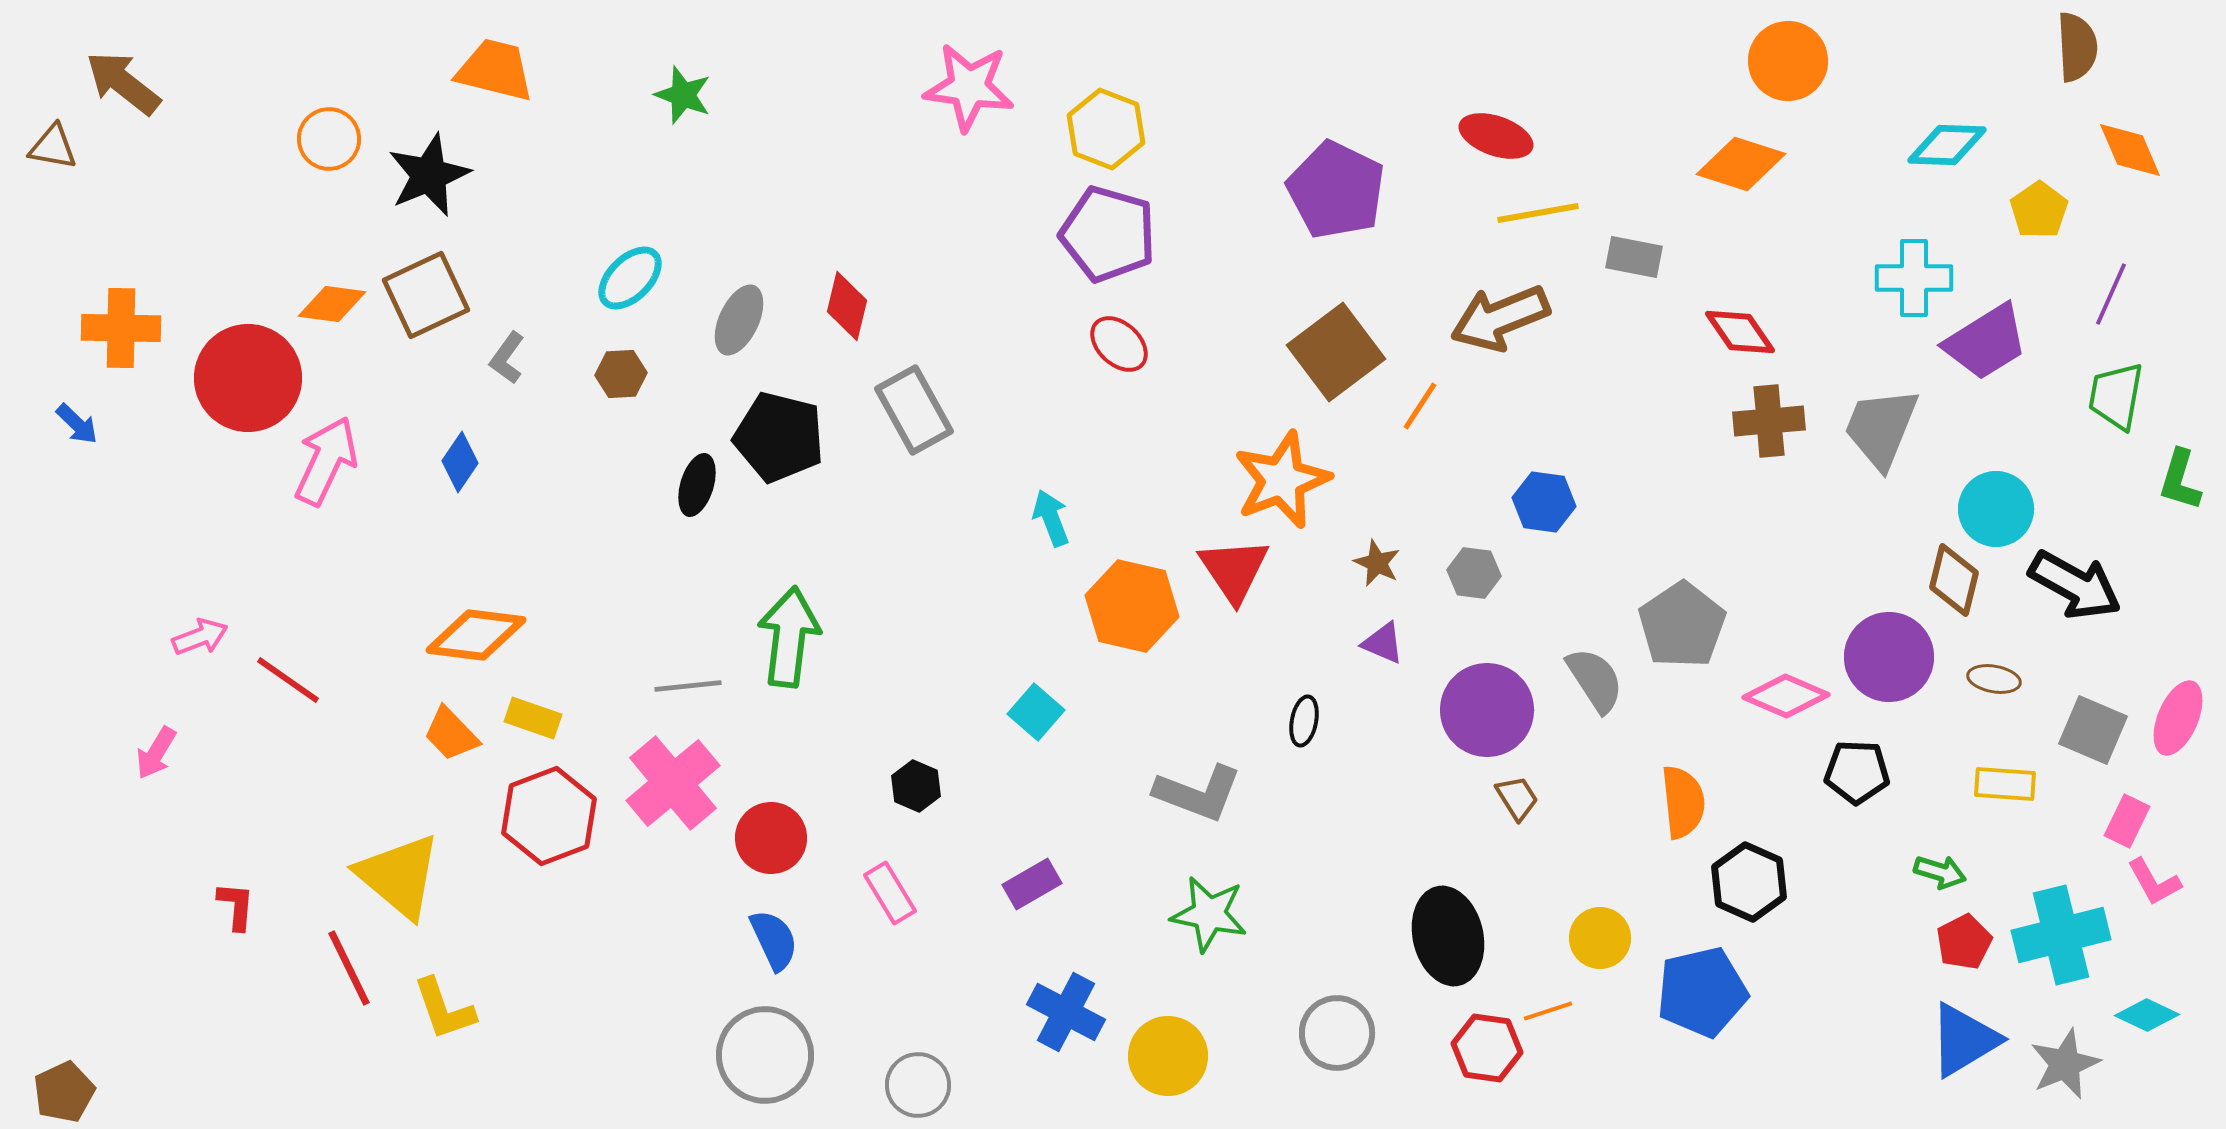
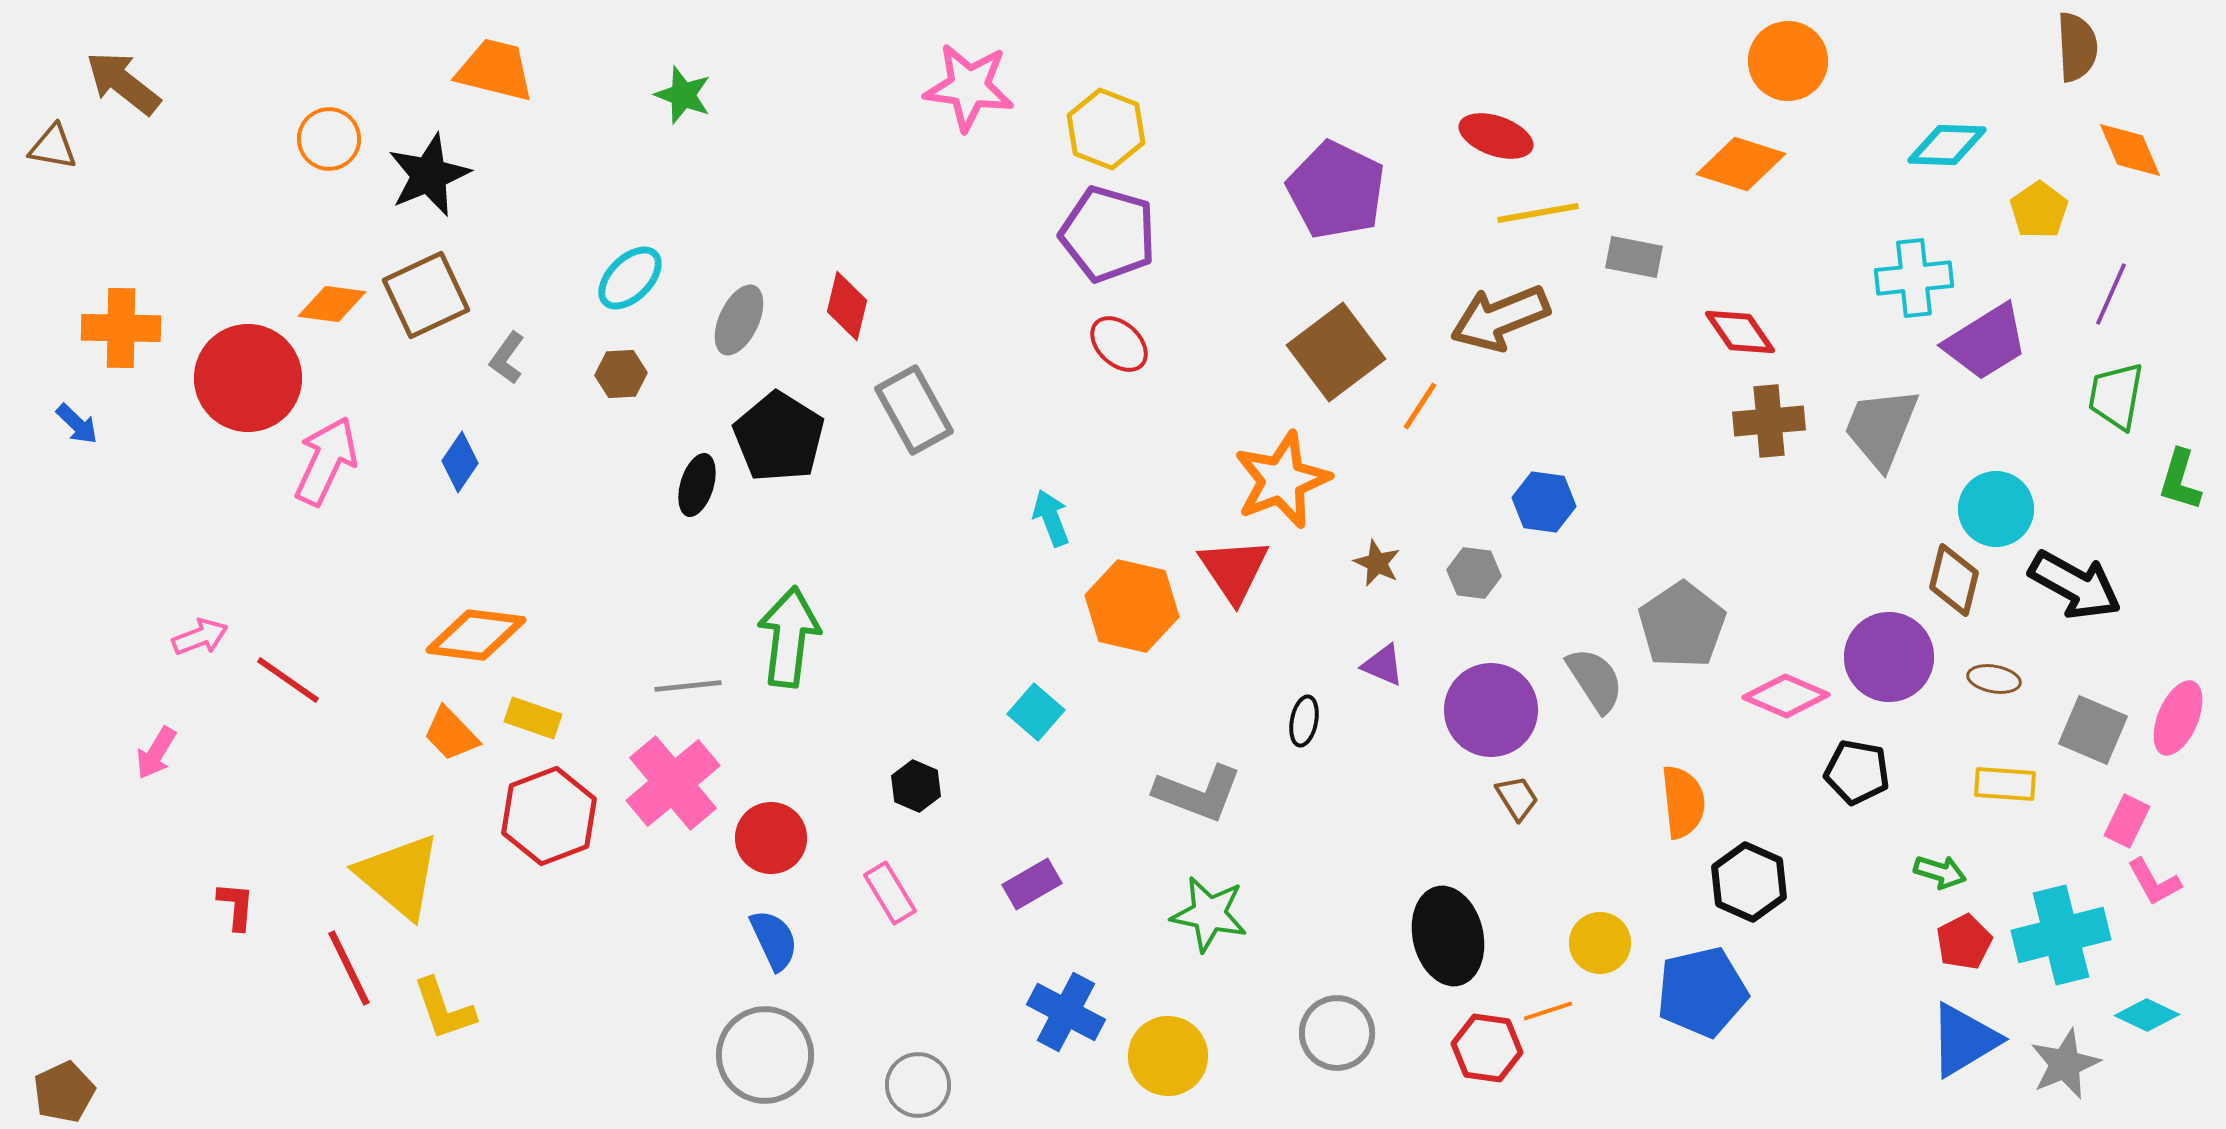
cyan cross at (1914, 278): rotated 6 degrees counterclockwise
black pentagon at (779, 437): rotated 18 degrees clockwise
purple triangle at (1383, 643): moved 22 px down
purple circle at (1487, 710): moved 4 px right
black pentagon at (1857, 772): rotated 8 degrees clockwise
yellow circle at (1600, 938): moved 5 px down
